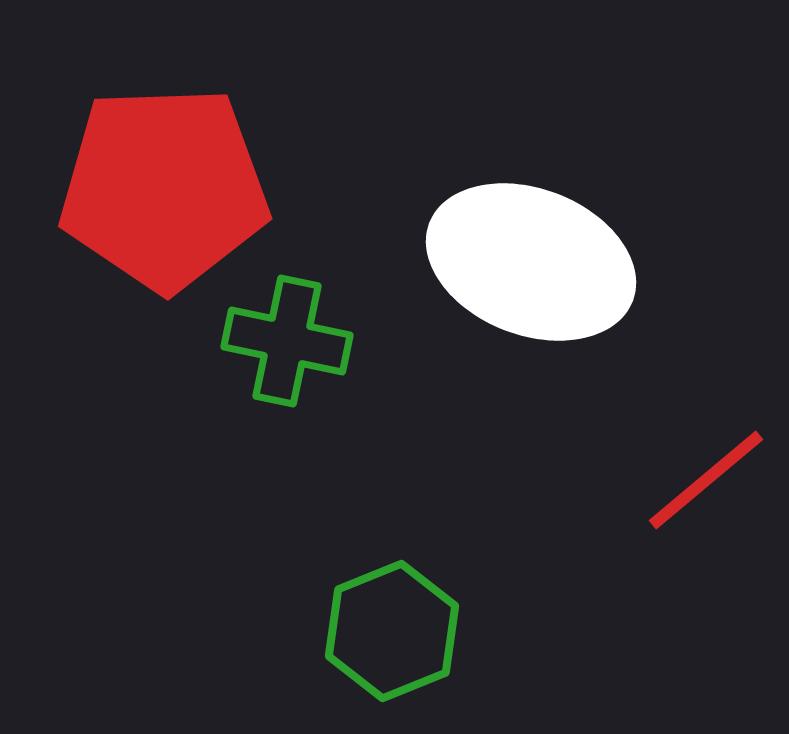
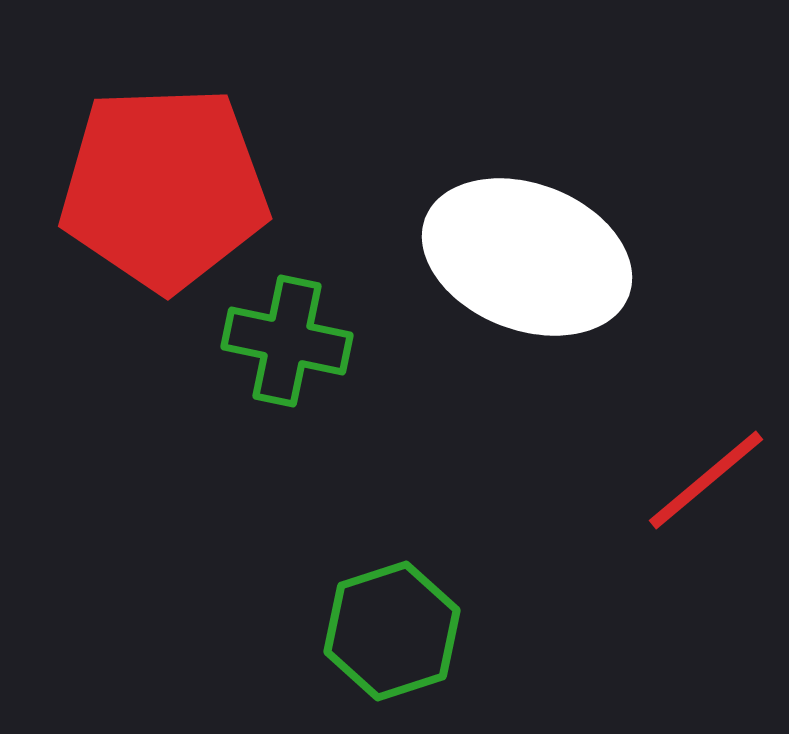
white ellipse: moved 4 px left, 5 px up
green hexagon: rotated 4 degrees clockwise
